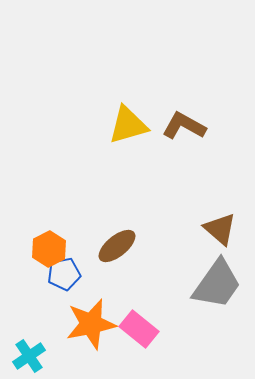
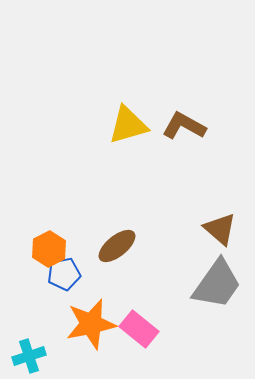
cyan cross: rotated 16 degrees clockwise
